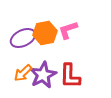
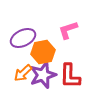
orange hexagon: moved 2 px left, 19 px down
purple star: rotated 8 degrees clockwise
